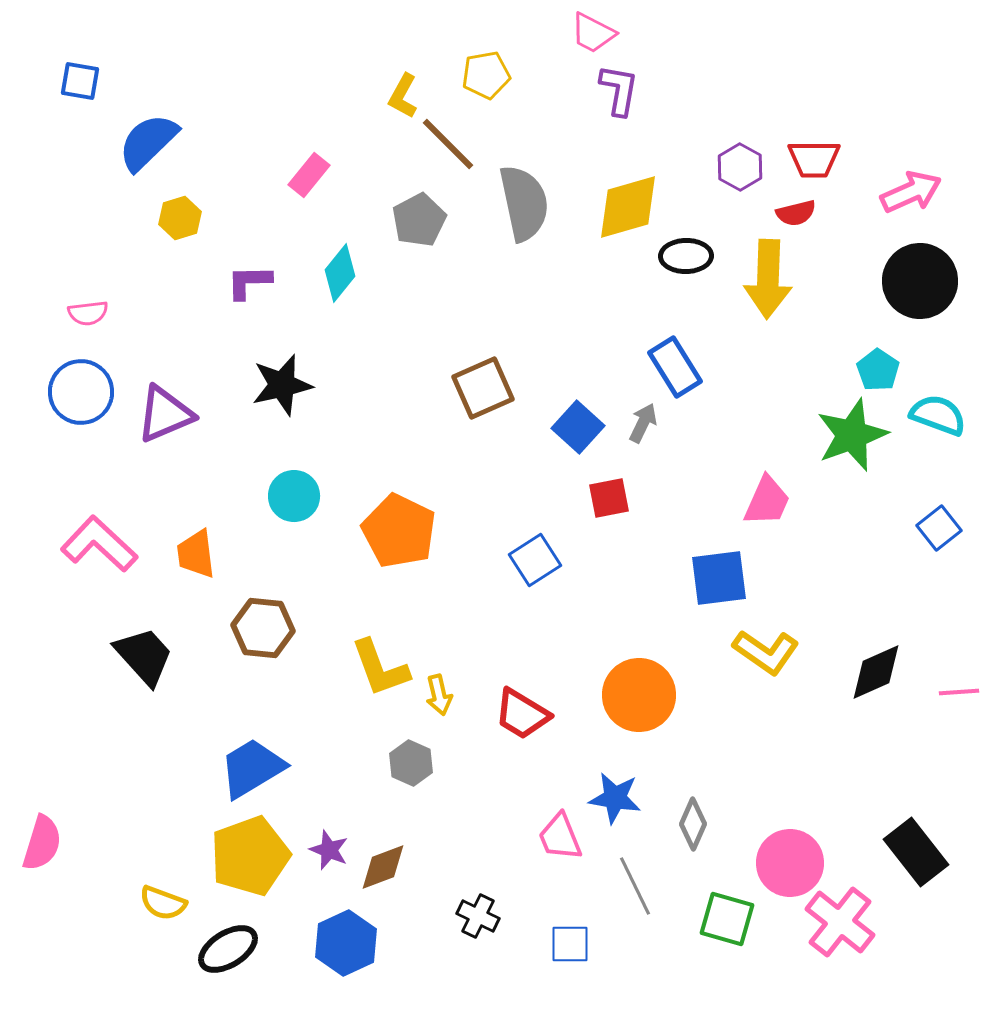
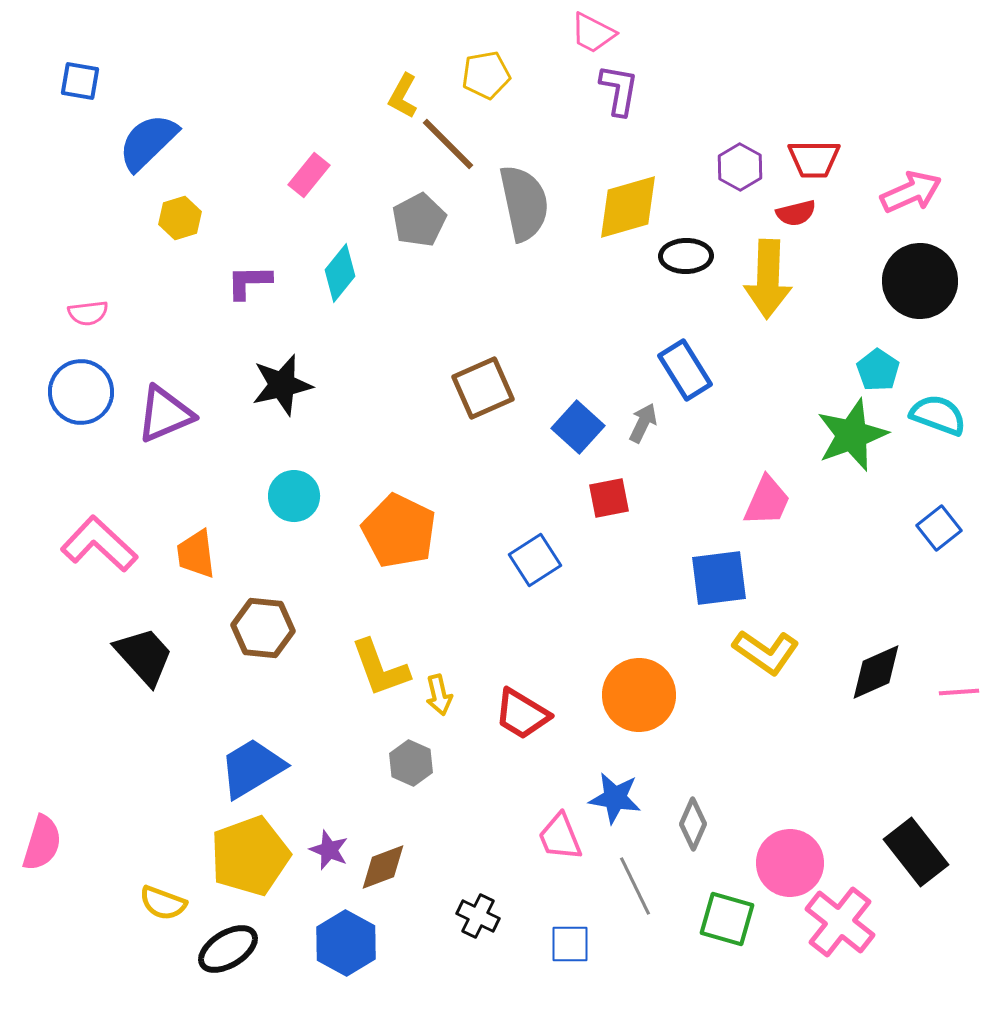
blue rectangle at (675, 367): moved 10 px right, 3 px down
blue hexagon at (346, 943): rotated 6 degrees counterclockwise
